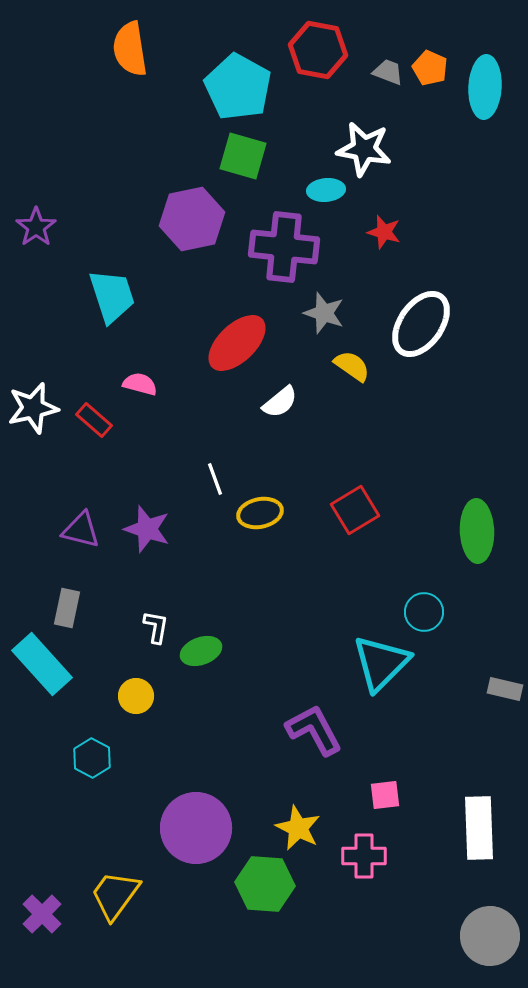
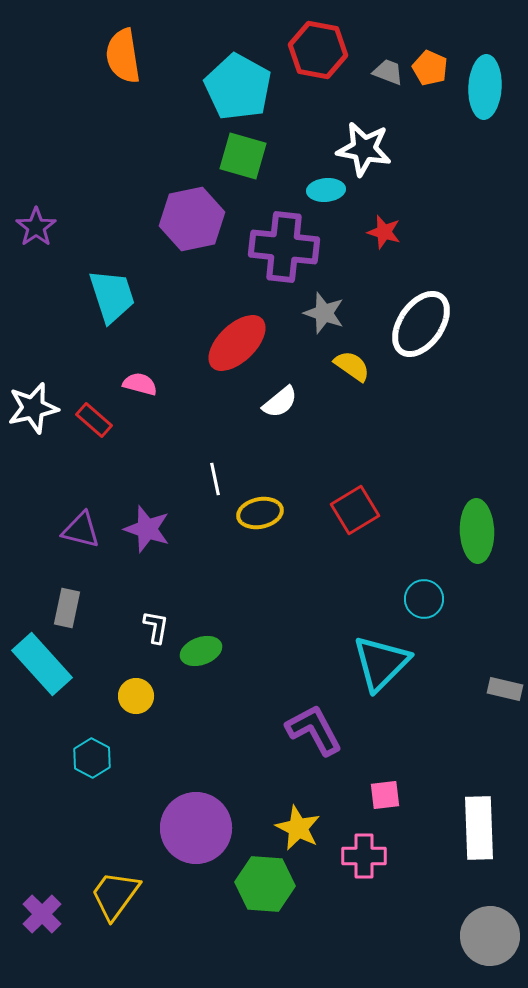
orange semicircle at (130, 49): moved 7 px left, 7 px down
white line at (215, 479): rotated 8 degrees clockwise
cyan circle at (424, 612): moved 13 px up
